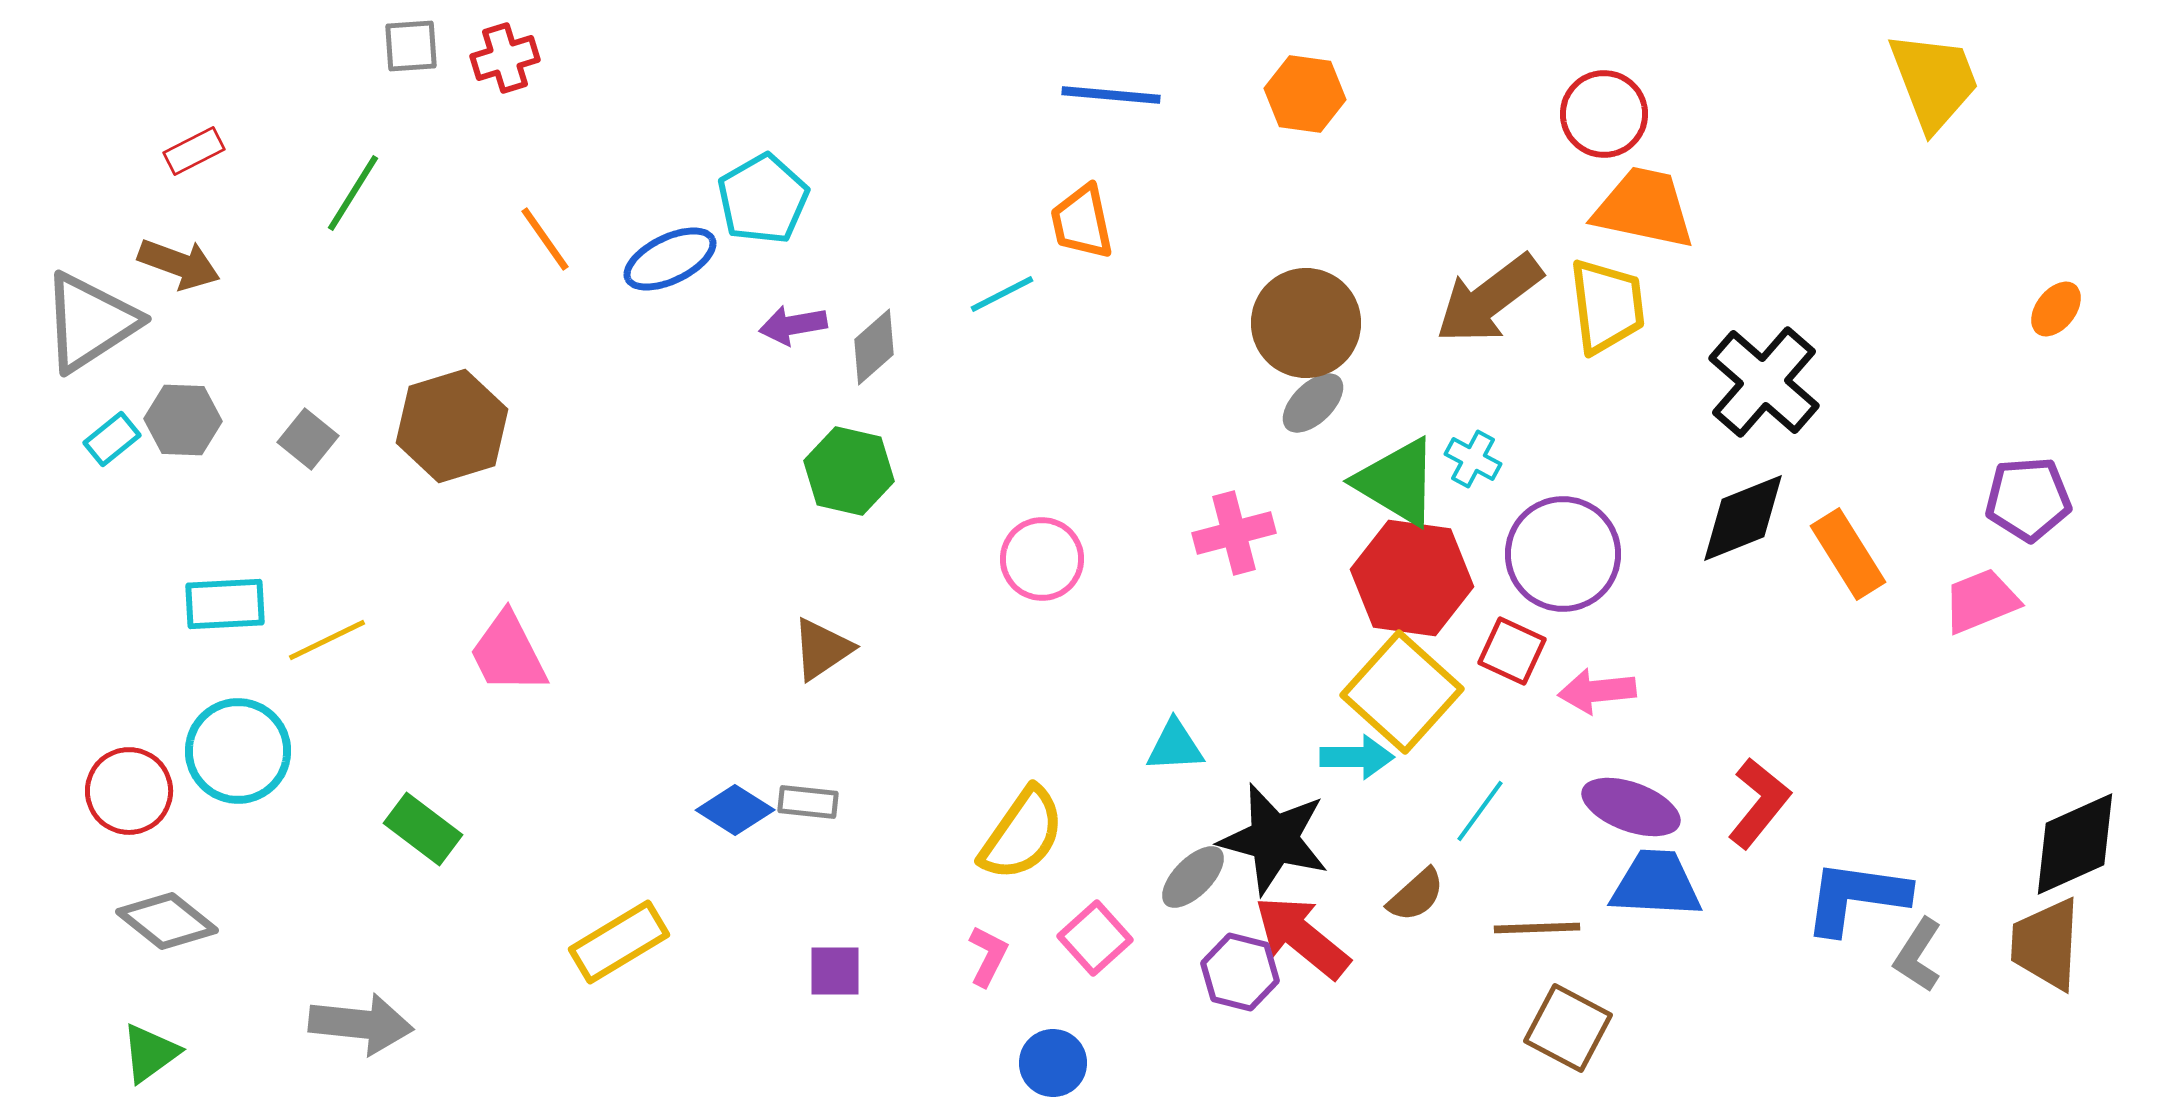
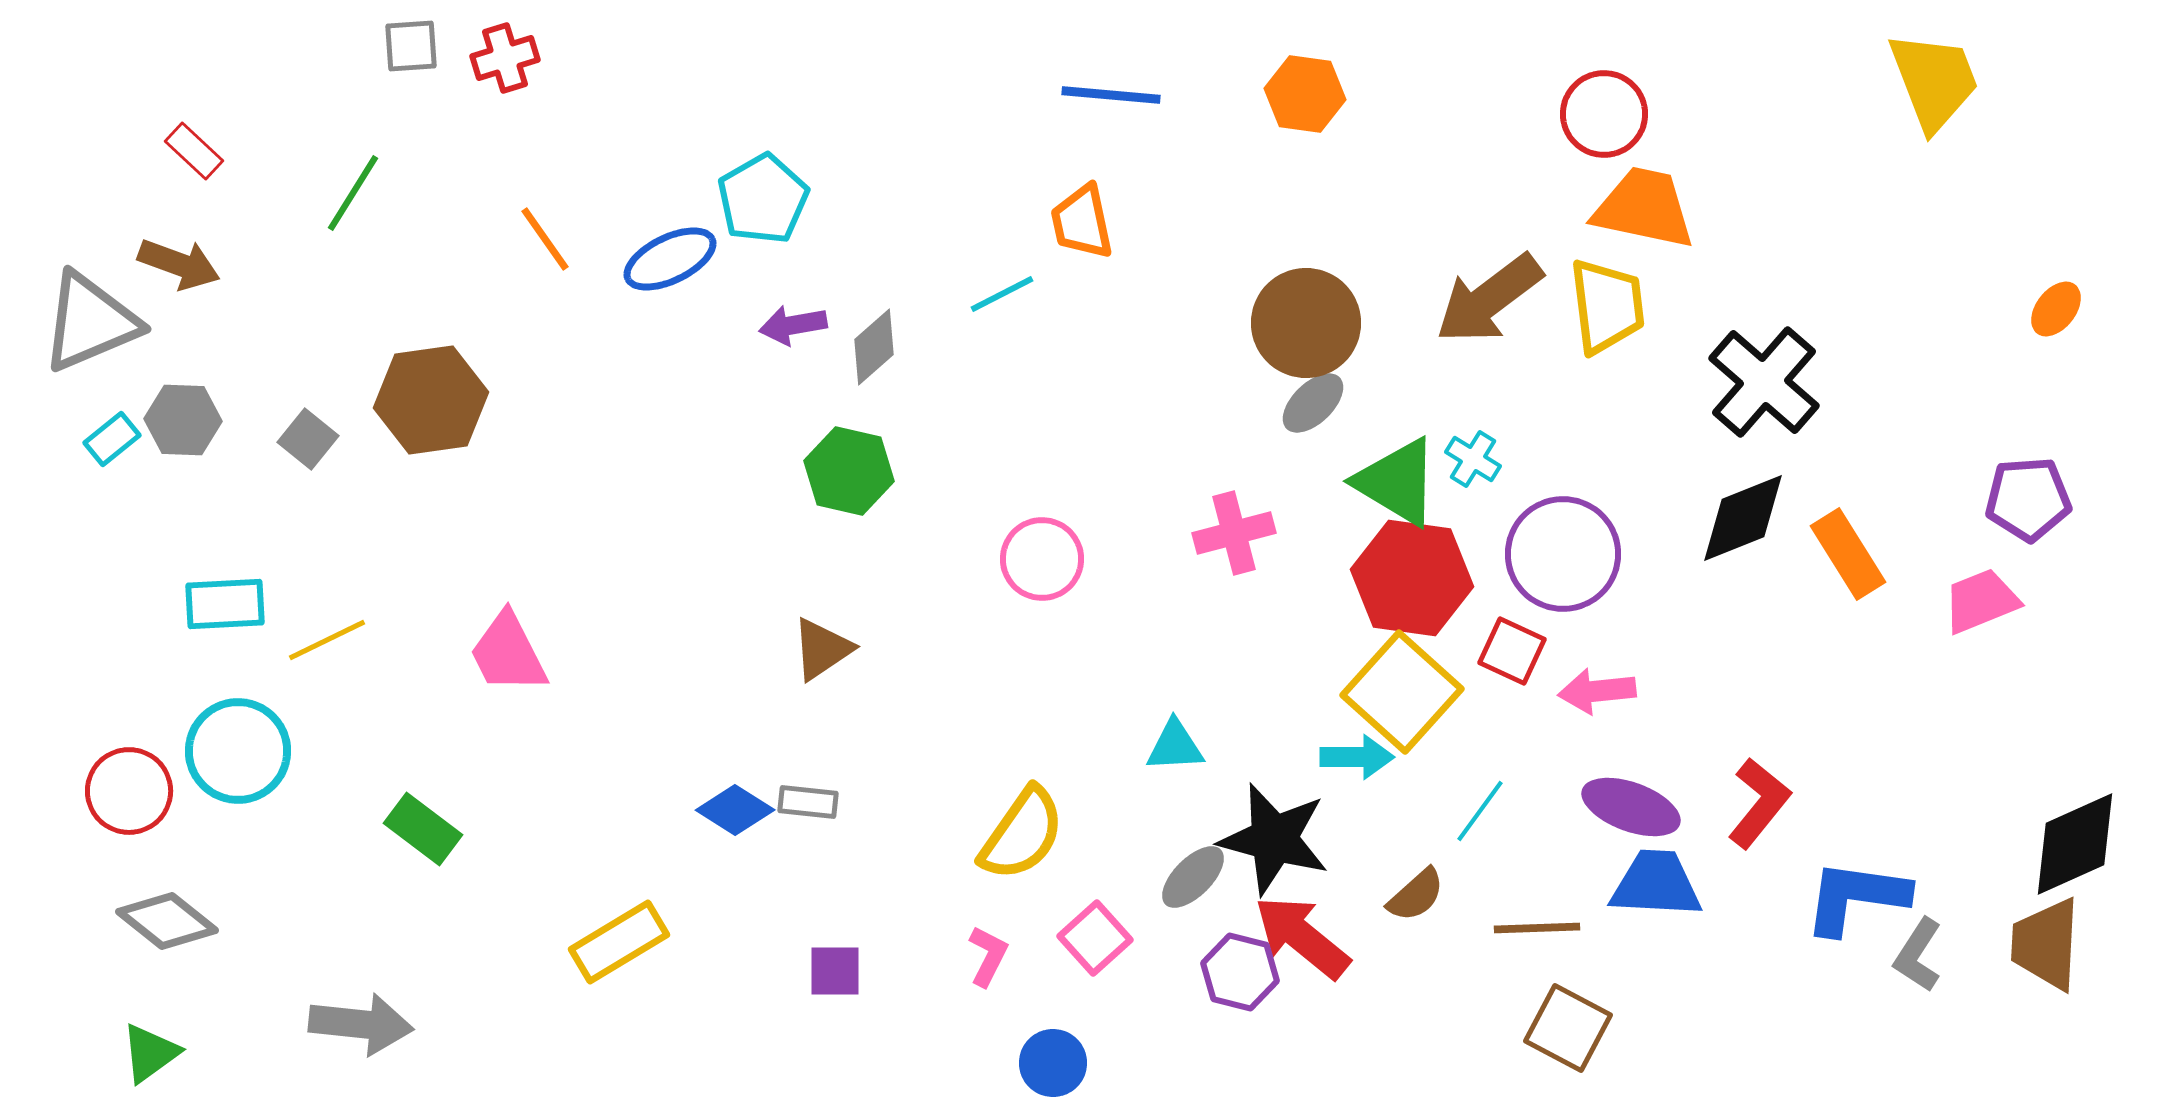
red rectangle at (194, 151): rotated 70 degrees clockwise
gray triangle at (90, 322): rotated 10 degrees clockwise
brown hexagon at (452, 426): moved 21 px left, 26 px up; rotated 9 degrees clockwise
cyan cross at (1473, 459): rotated 4 degrees clockwise
